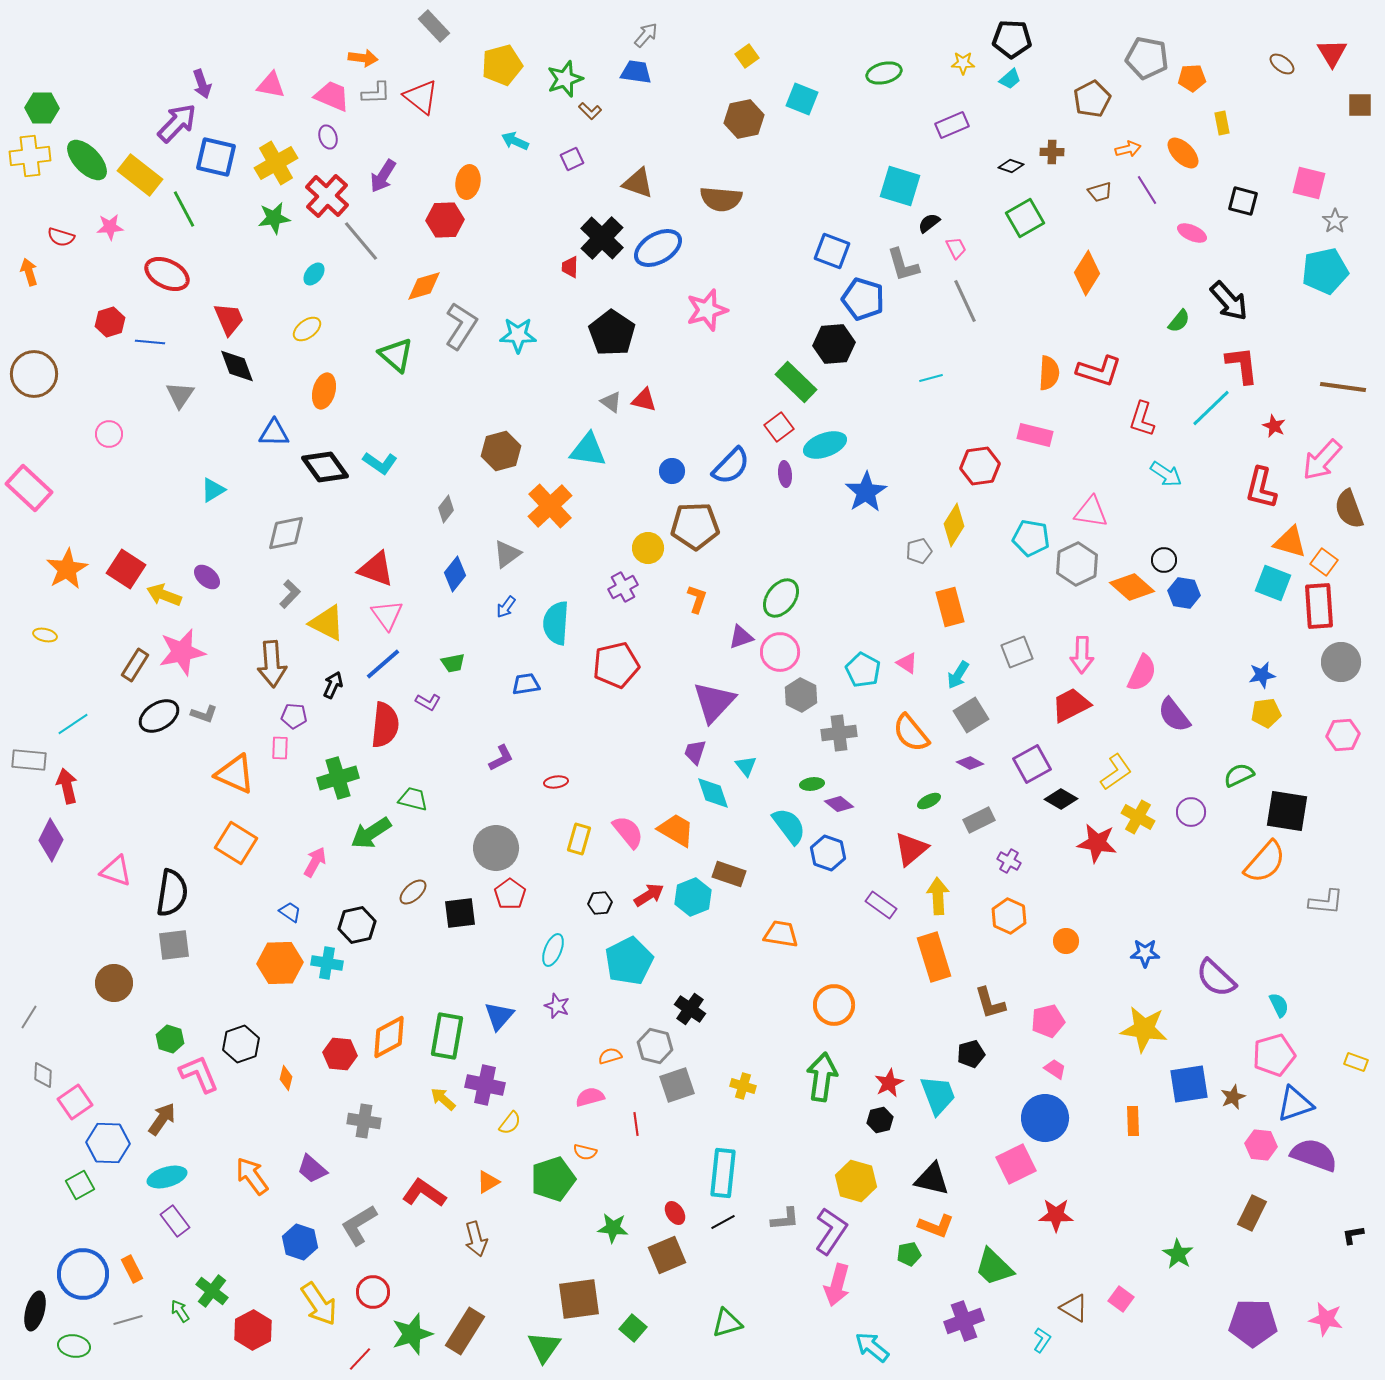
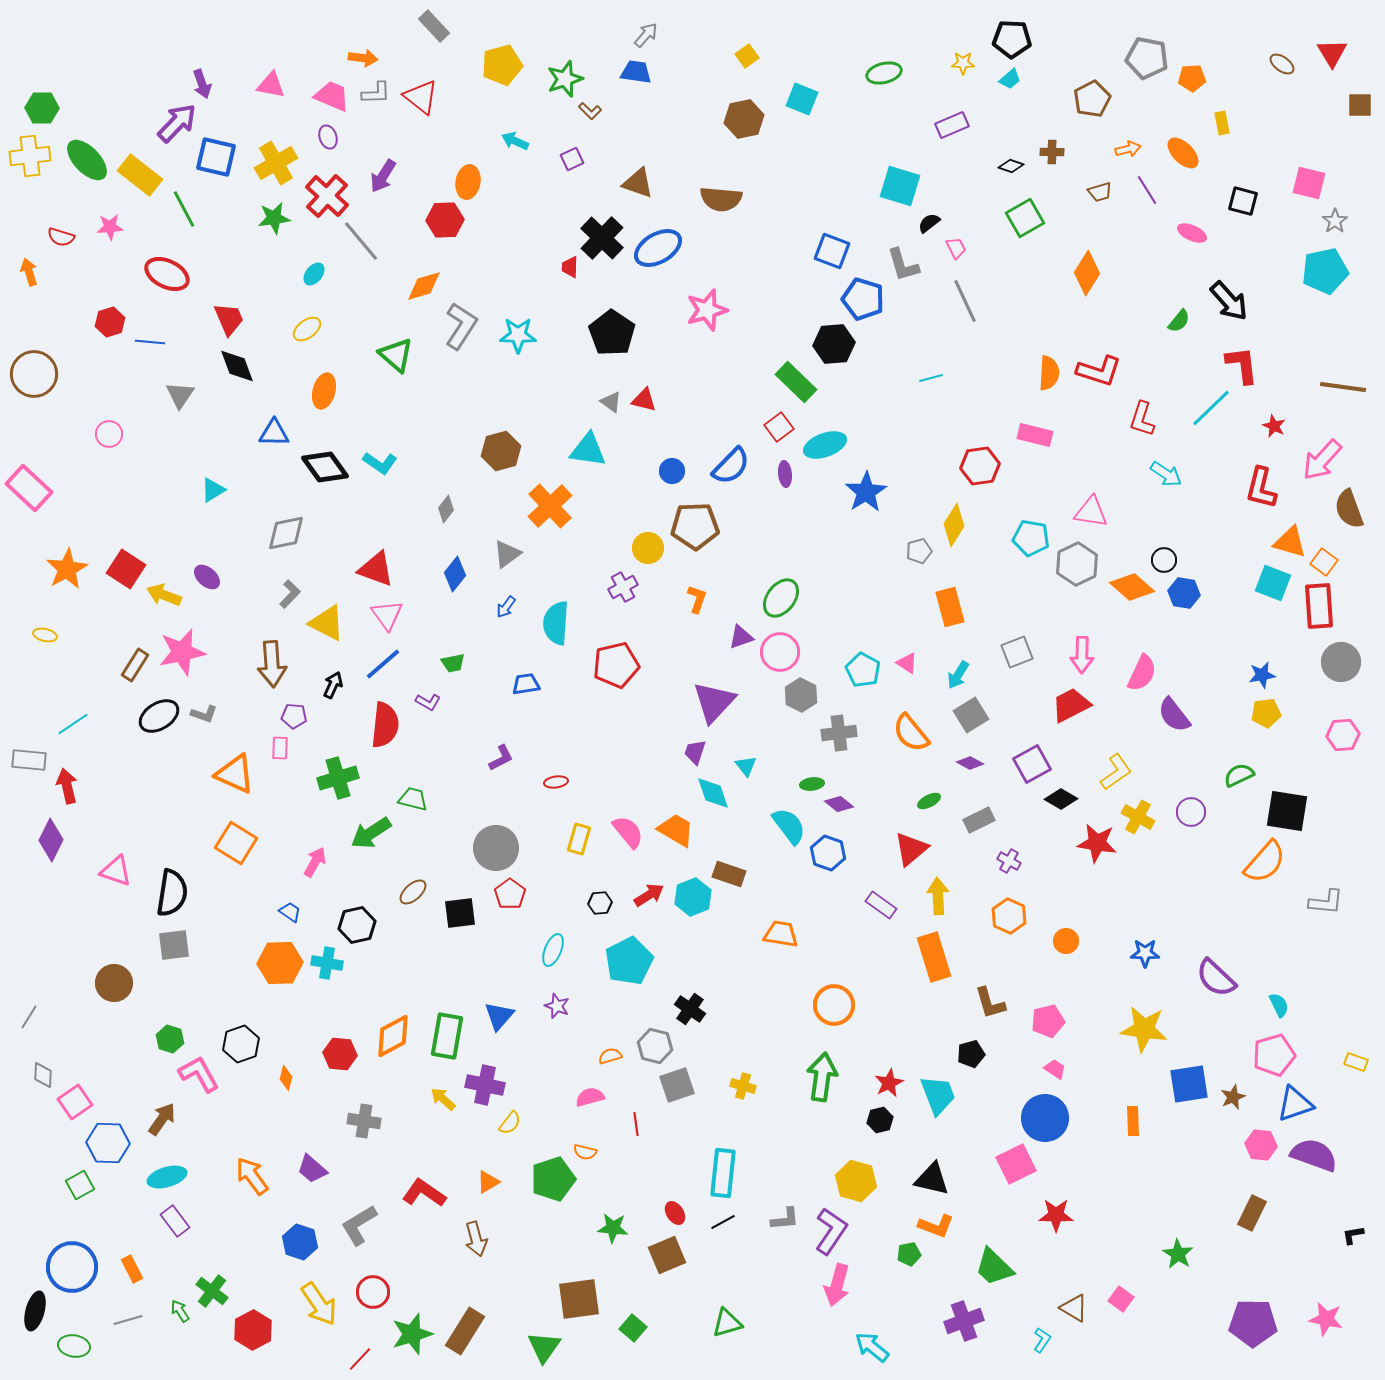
orange diamond at (389, 1037): moved 4 px right, 1 px up
pink L-shape at (199, 1074): rotated 6 degrees counterclockwise
blue circle at (83, 1274): moved 11 px left, 7 px up
